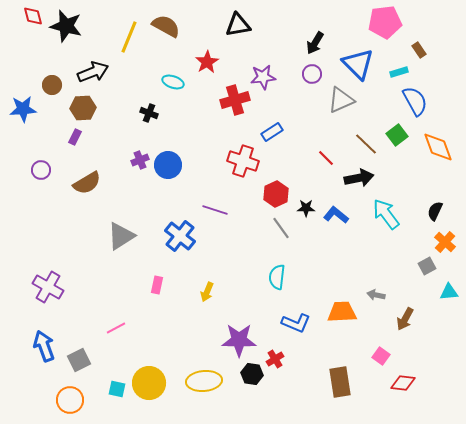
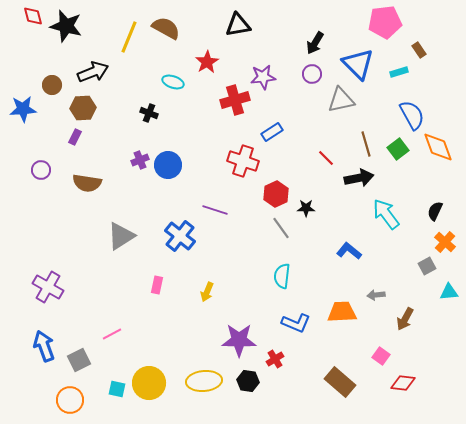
brown semicircle at (166, 26): moved 2 px down
gray triangle at (341, 100): rotated 12 degrees clockwise
blue semicircle at (415, 101): moved 3 px left, 14 px down
green square at (397, 135): moved 1 px right, 14 px down
brown line at (366, 144): rotated 30 degrees clockwise
brown semicircle at (87, 183): rotated 40 degrees clockwise
blue L-shape at (336, 215): moved 13 px right, 36 px down
cyan semicircle at (277, 277): moved 5 px right, 1 px up
gray arrow at (376, 295): rotated 18 degrees counterclockwise
pink line at (116, 328): moved 4 px left, 6 px down
black hexagon at (252, 374): moved 4 px left, 7 px down
brown rectangle at (340, 382): rotated 40 degrees counterclockwise
